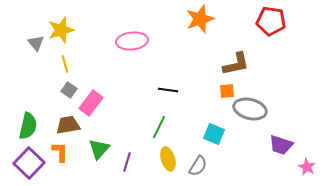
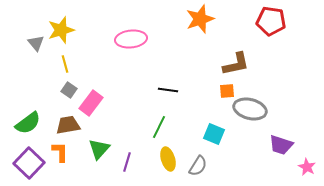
pink ellipse: moved 1 px left, 2 px up
green semicircle: moved 3 px up; rotated 40 degrees clockwise
